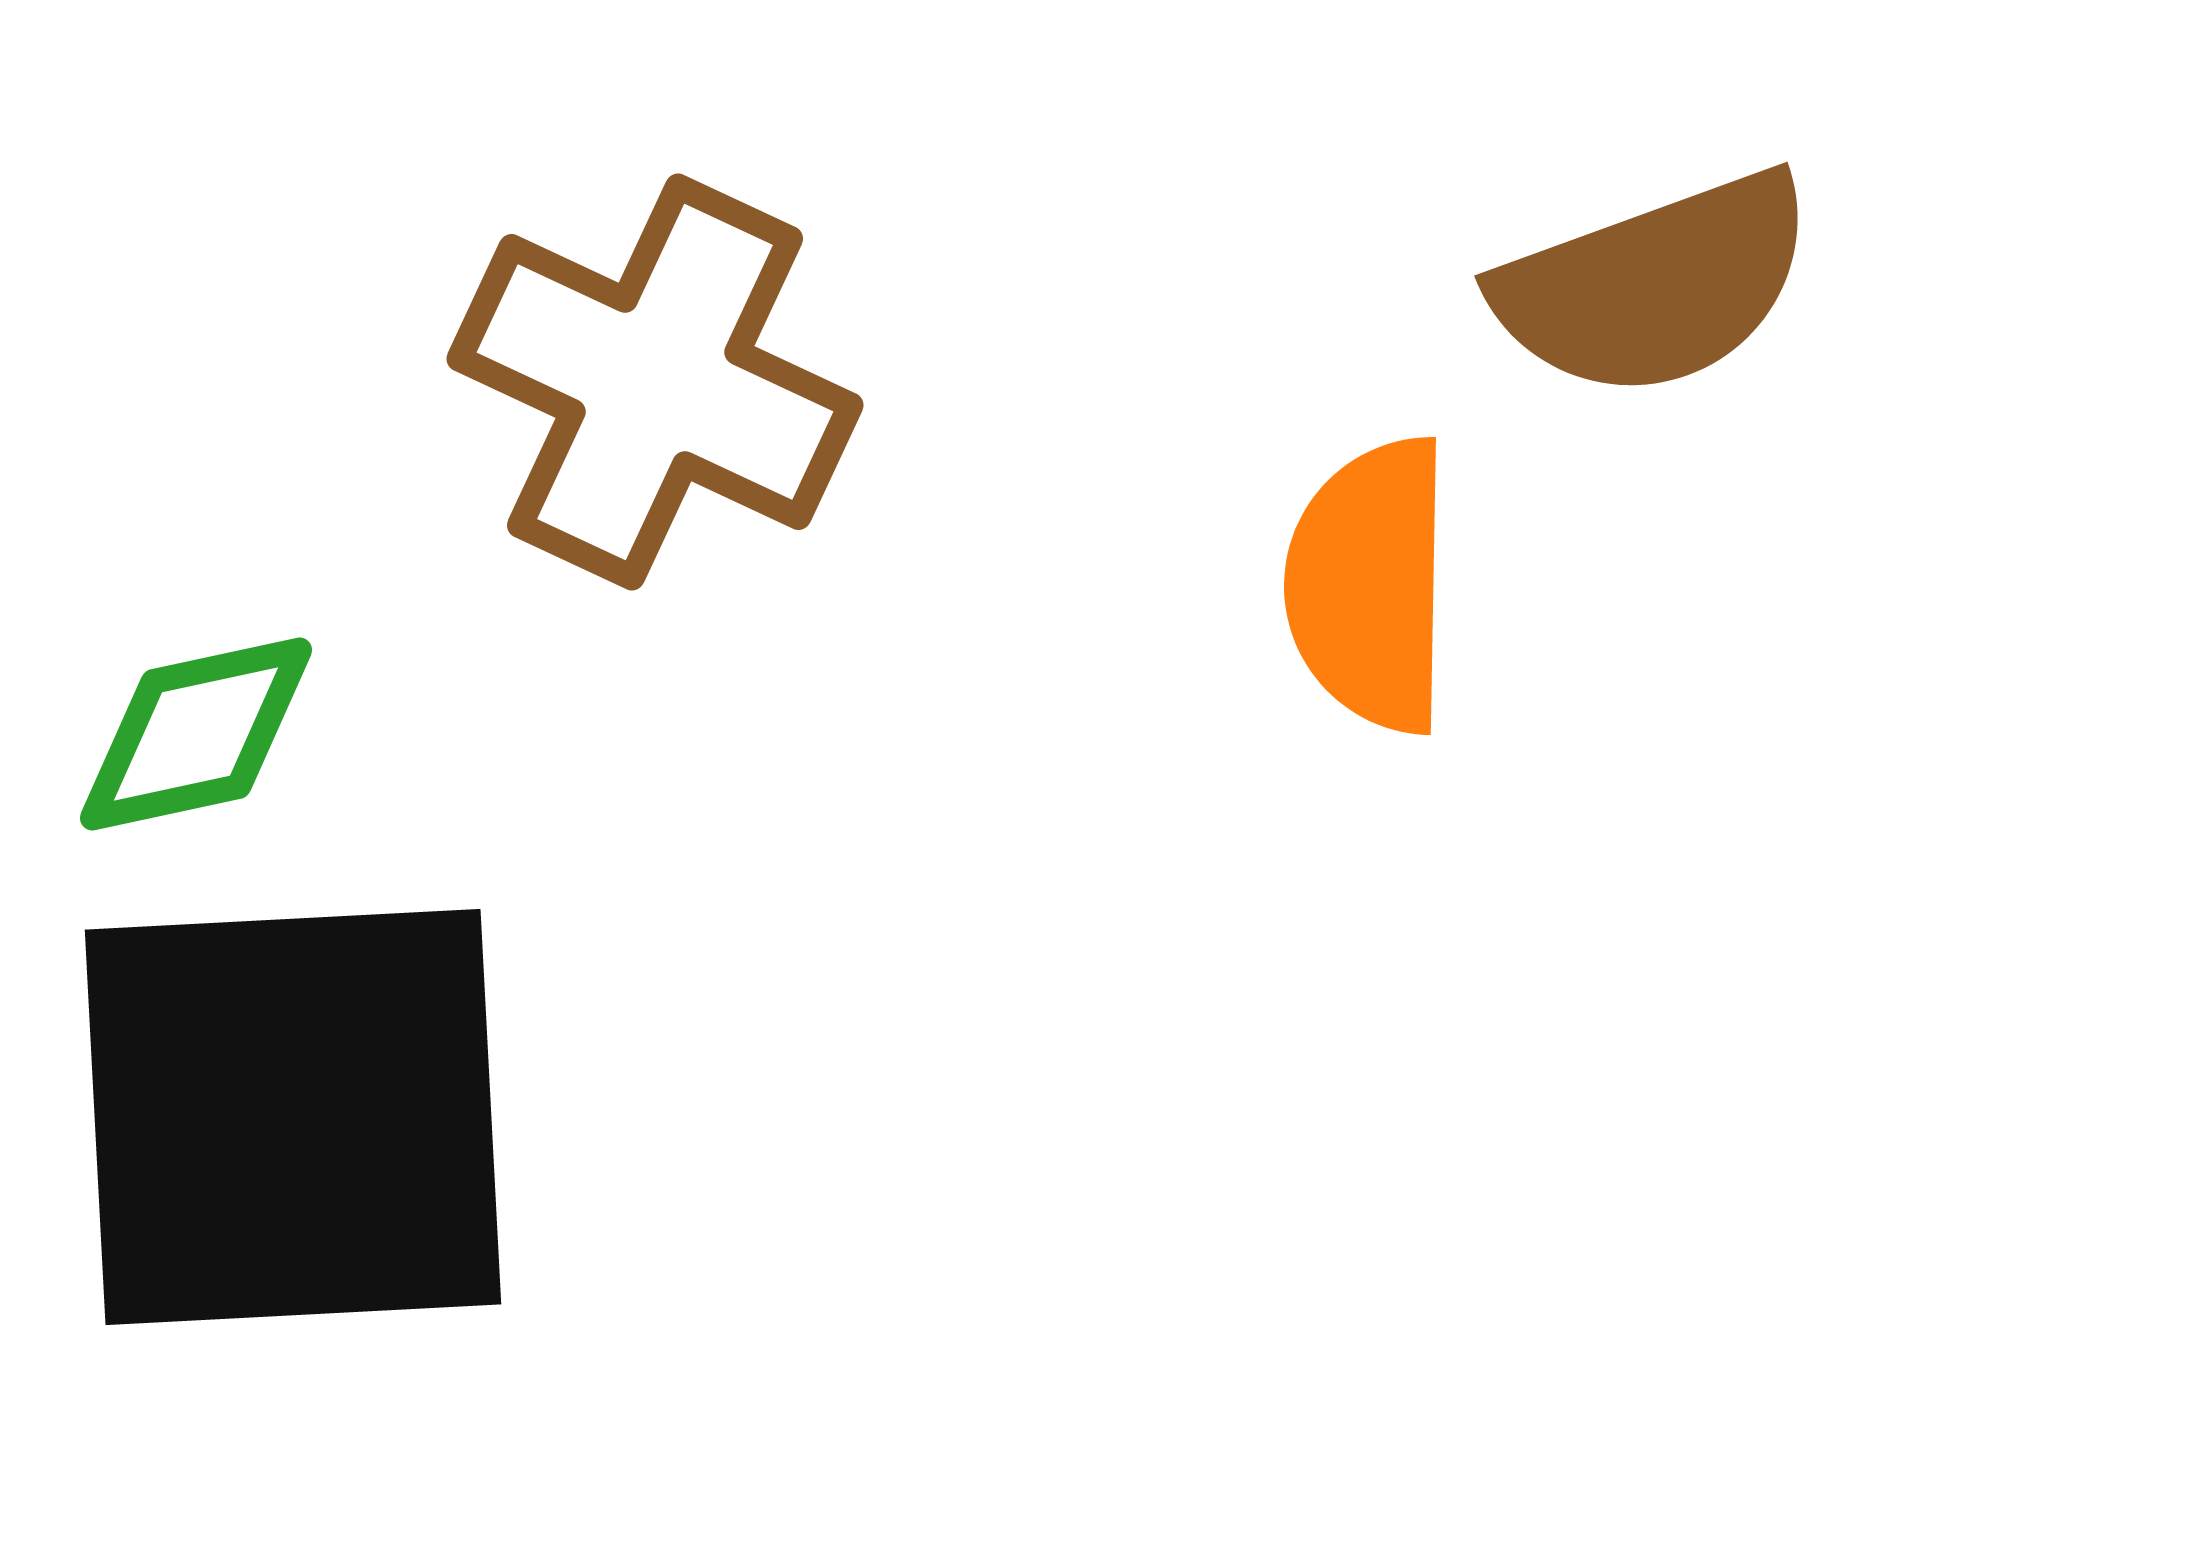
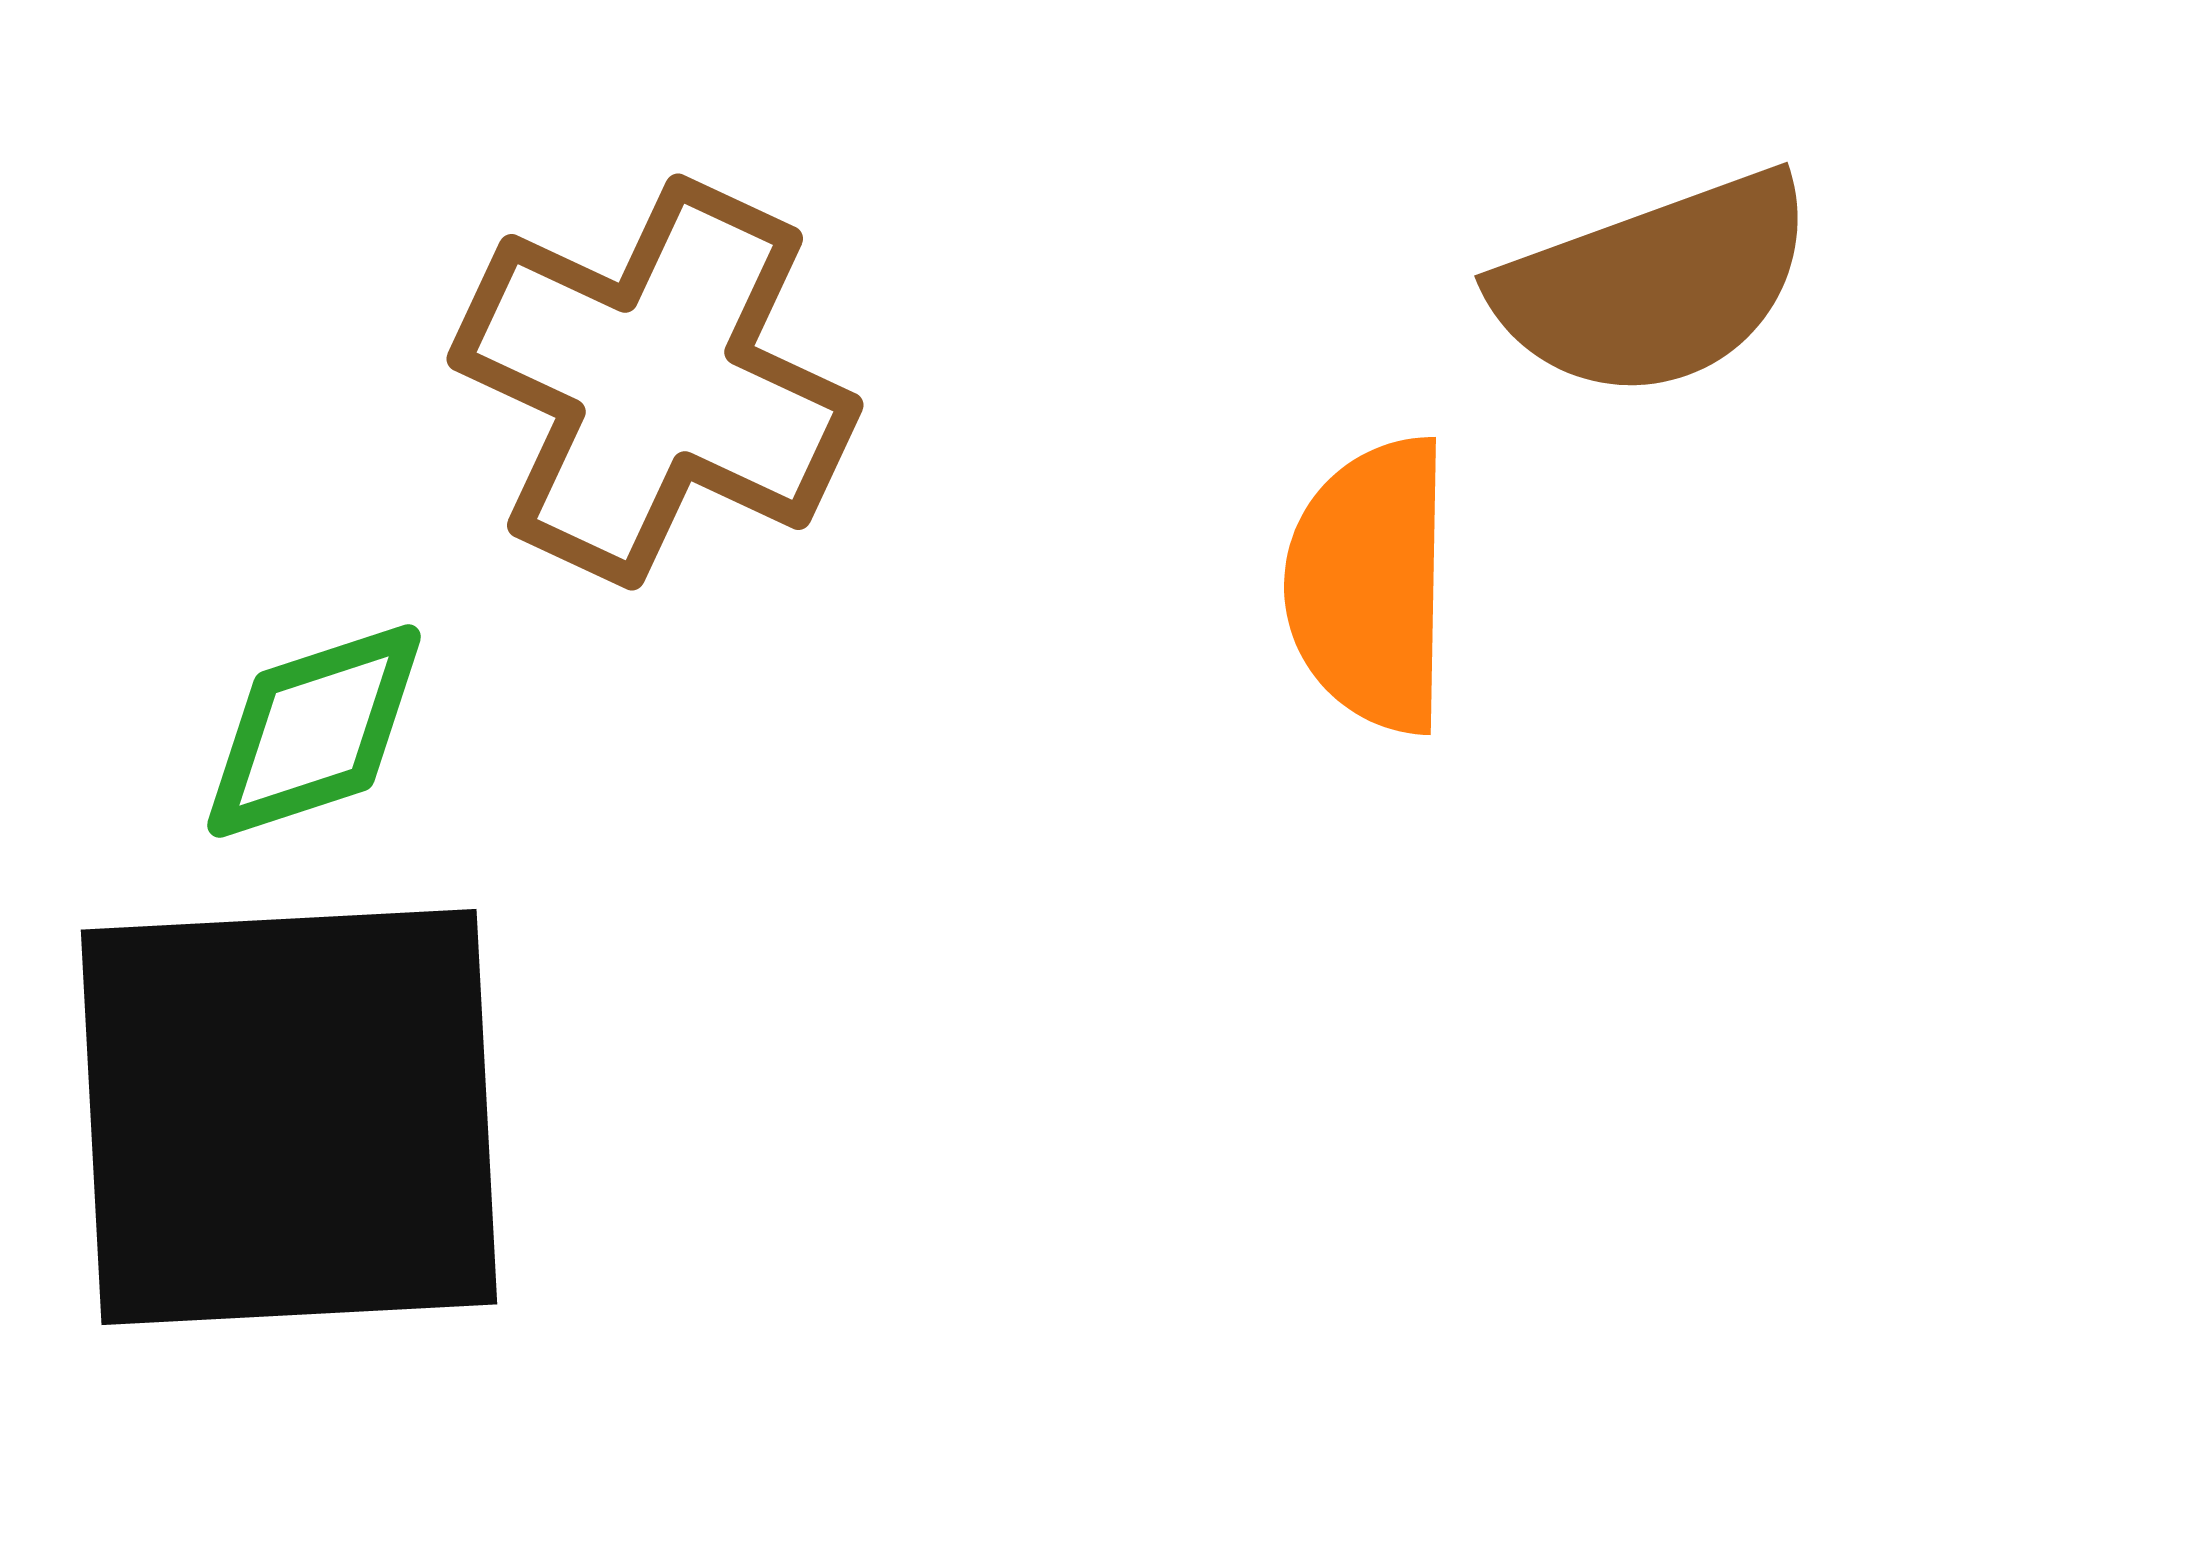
green diamond: moved 118 px right, 3 px up; rotated 6 degrees counterclockwise
black square: moved 4 px left
